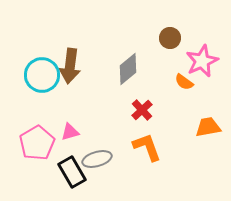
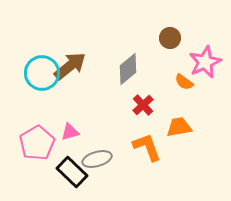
pink star: moved 3 px right, 1 px down
brown arrow: rotated 136 degrees counterclockwise
cyan circle: moved 2 px up
red cross: moved 1 px right, 5 px up
orange trapezoid: moved 29 px left
black rectangle: rotated 16 degrees counterclockwise
